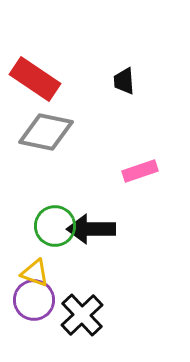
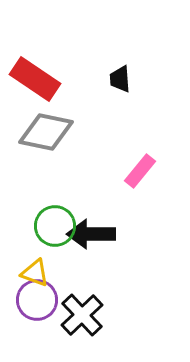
black trapezoid: moved 4 px left, 2 px up
pink rectangle: rotated 32 degrees counterclockwise
black arrow: moved 5 px down
purple circle: moved 3 px right
